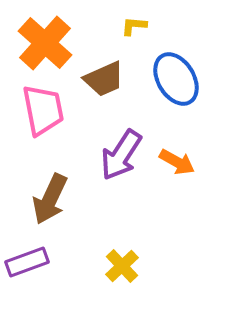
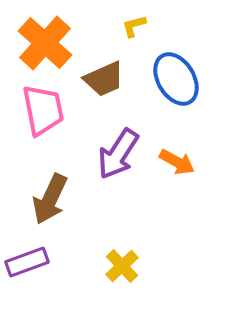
yellow L-shape: rotated 20 degrees counterclockwise
purple arrow: moved 3 px left, 1 px up
